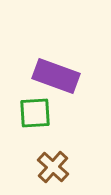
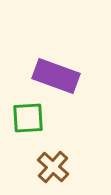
green square: moved 7 px left, 5 px down
